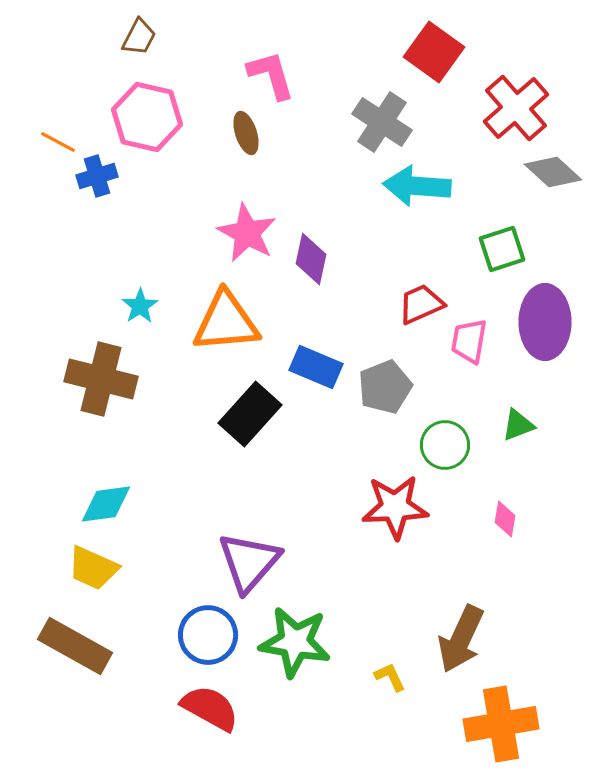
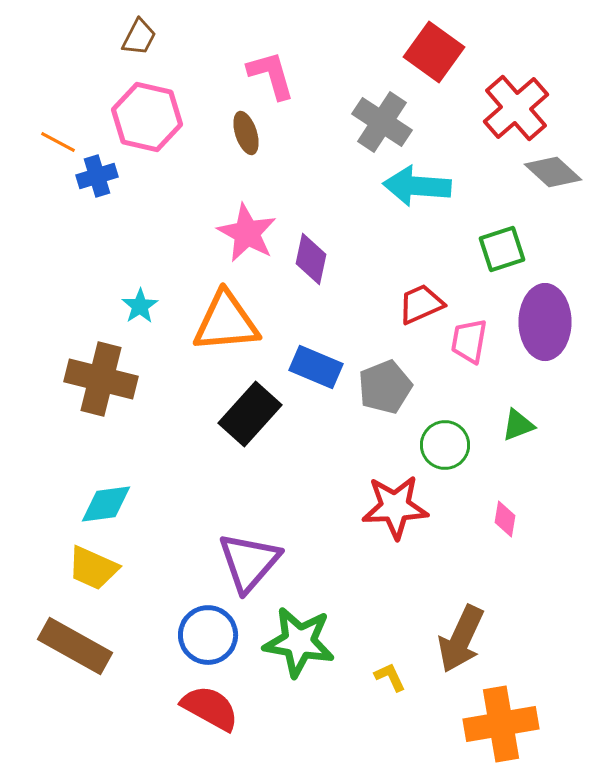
green star: moved 4 px right
